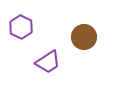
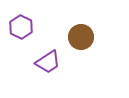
brown circle: moved 3 px left
